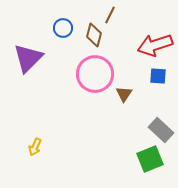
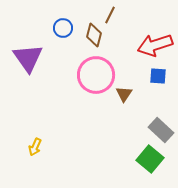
purple triangle: rotated 20 degrees counterclockwise
pink circle: moved 1 px right, 1 px down
green square: rotated 28 degrees counterclockwise
